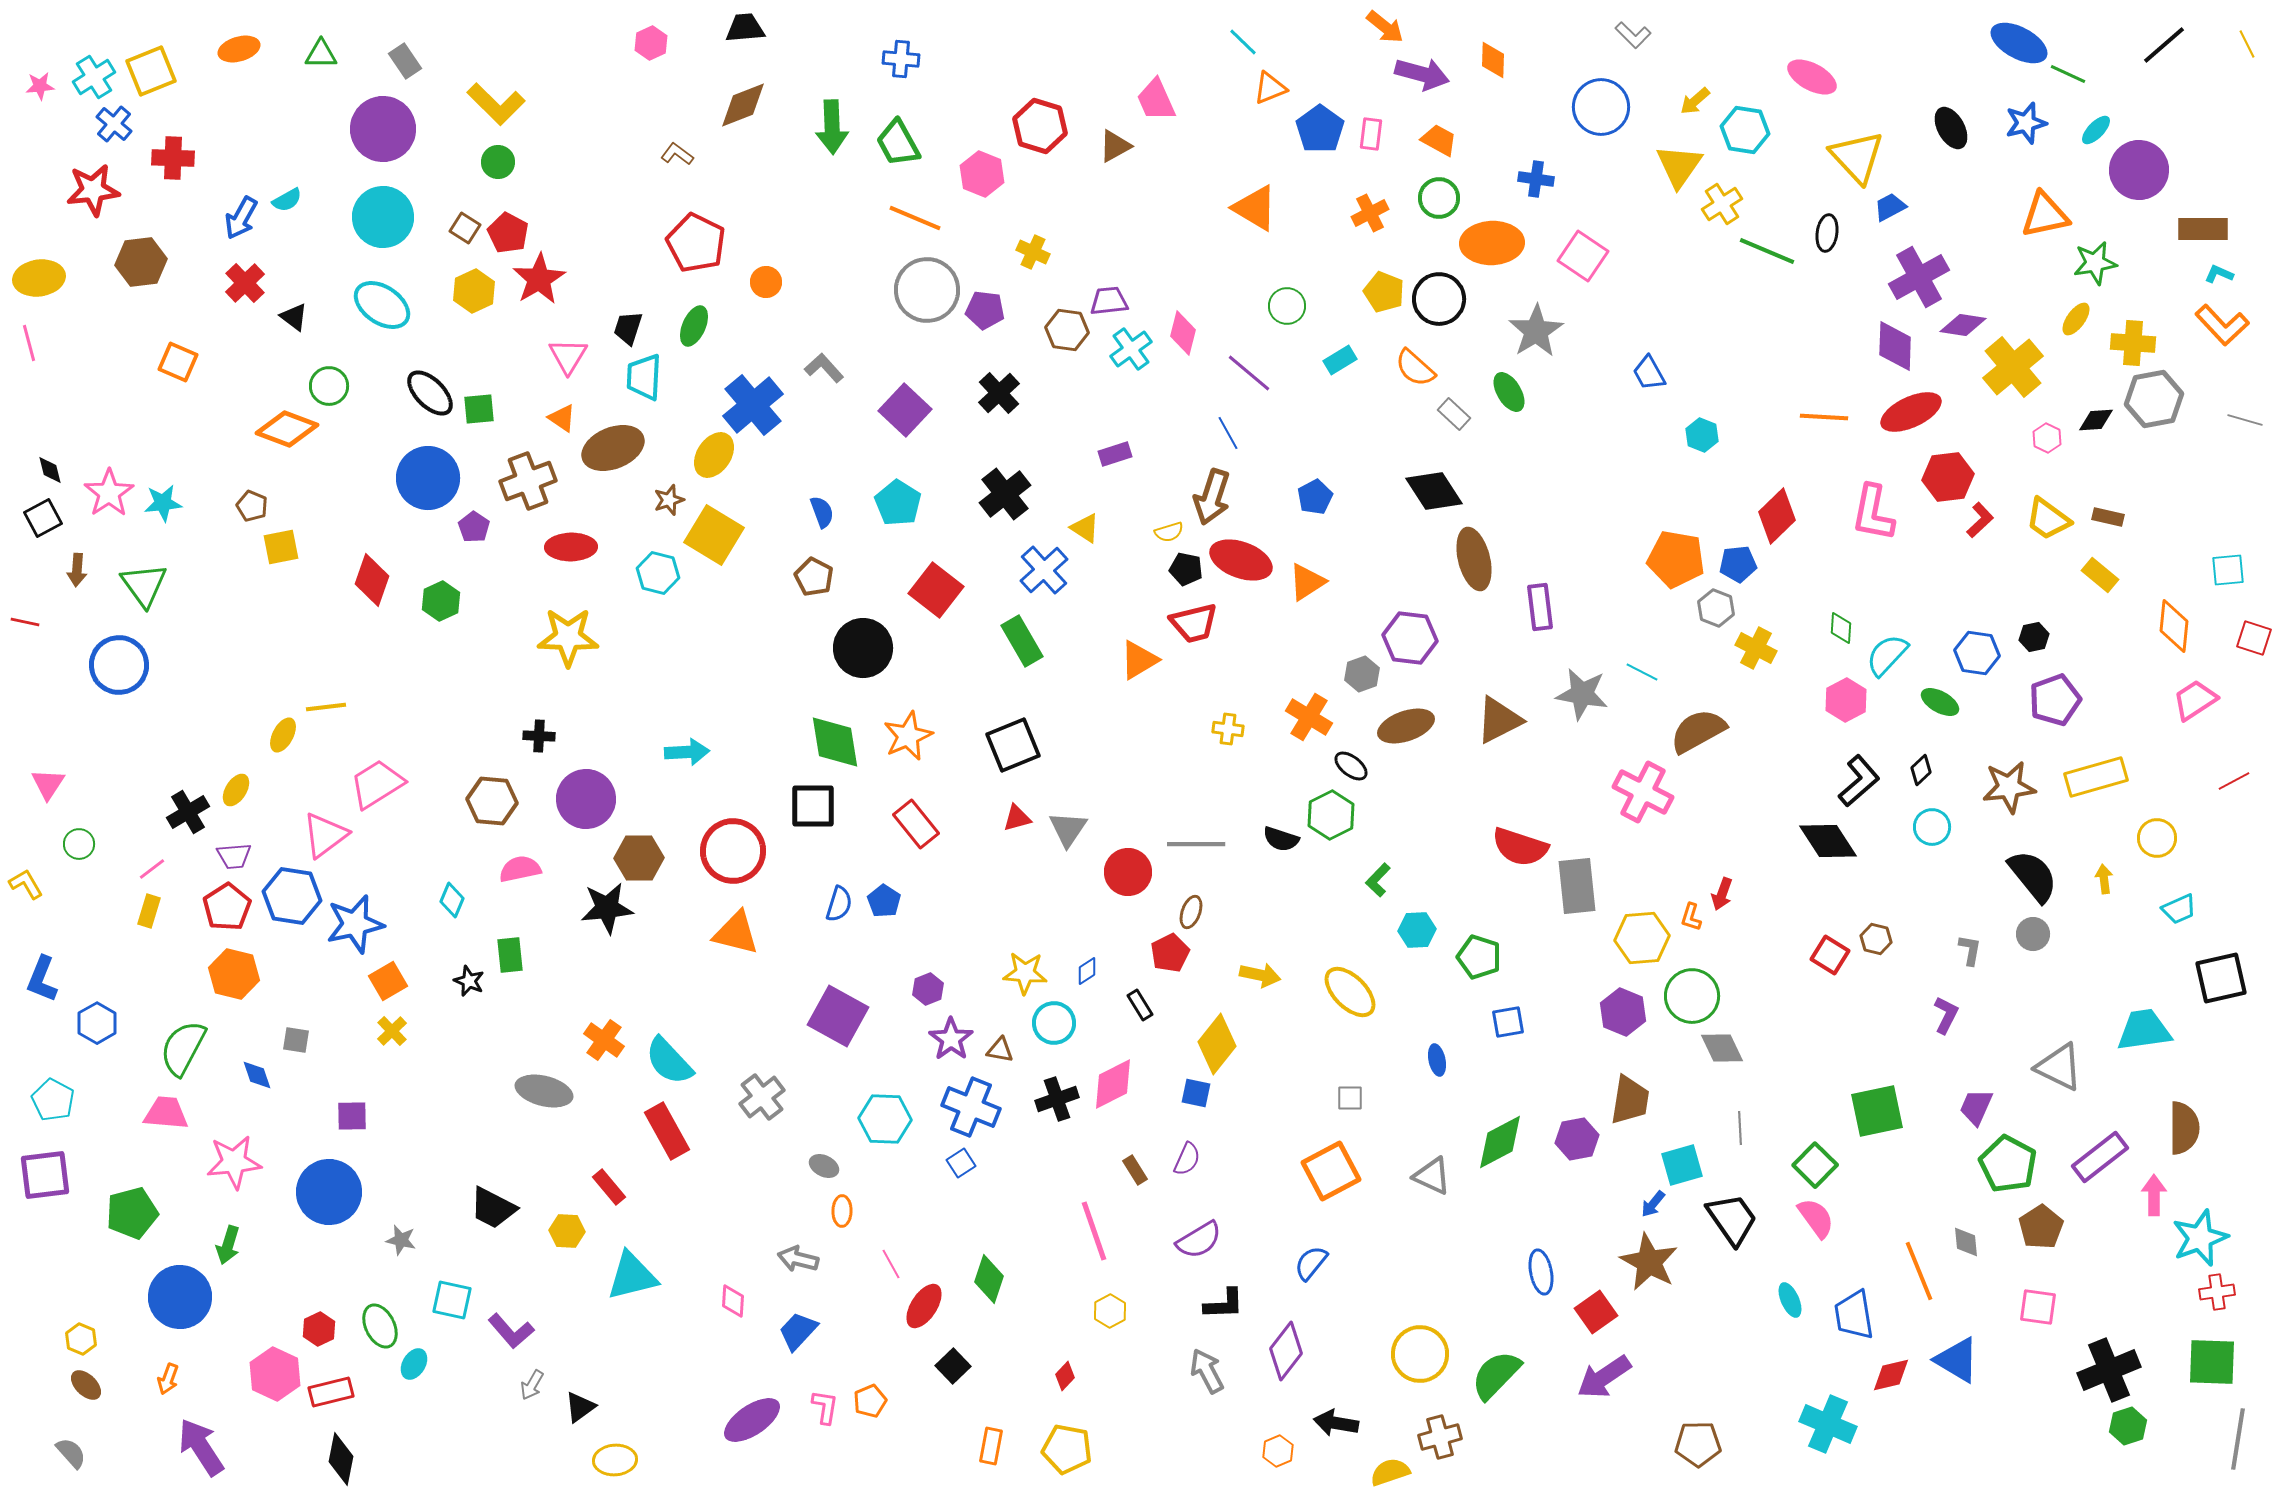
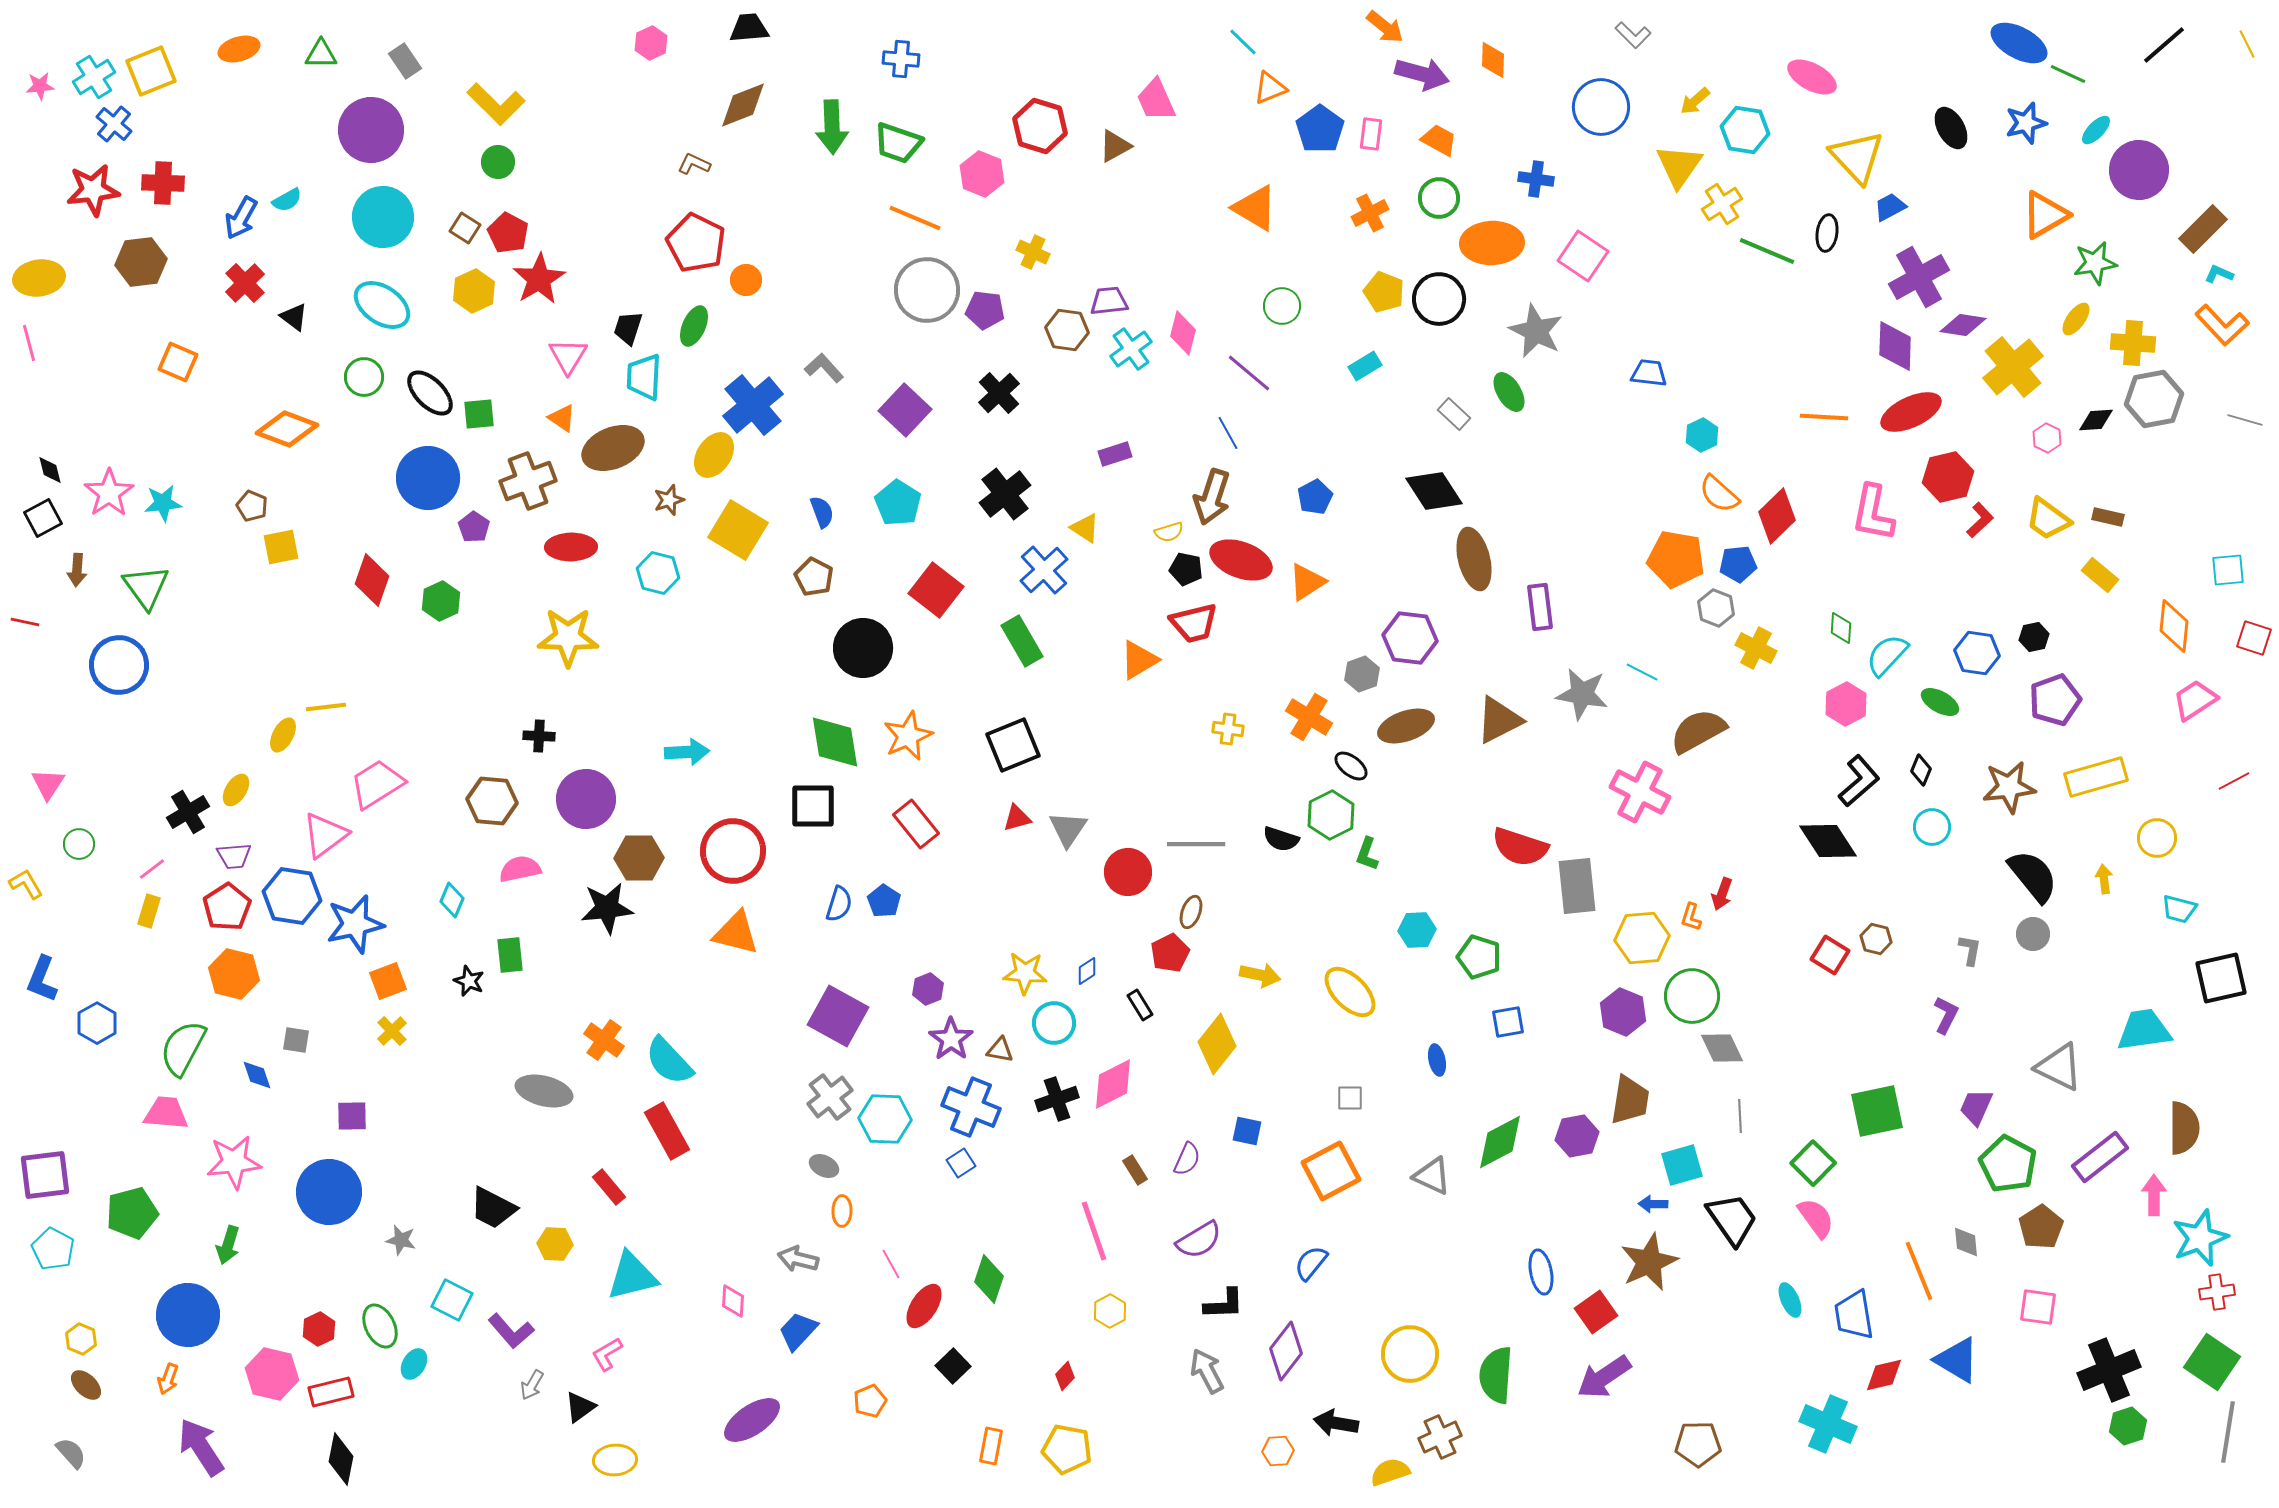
black trapezoid at (745, 28): moved 4 px right
purple circle at (383, 129): moved 12 px left, 1 px down
green trapezoid at (898, 143): rotated 42 degrees counterclockwise
brown L-shape at (677, 154): moved 17 px right, 10 px down; rotated 12 degrees counterclockwise
red cross at (173, 158): moved 10 px left, 25 px down
orange triangle at (2045, 215): rotated 18 degrees counterclockwise
brown rectangle at (2203, 229): rotated 45 degrees counterclockwise
orange circle at (766, 282): moved 20 px left, 2 px up
green circle at (1287, 306): moved 5 px left
gray star at (1536, 331): rotated 14 degrees counterclockwise
cyan rectangle at (1340, 360): moved 25 px right, 6 px down
orange semicircle at (1415, 368): moved 304 px right, 126 px down
blue trapezoid at (1649, 373): rotated 126 degrees clockwise
green circle at (329, 386): moved 35 px right, 9 px up
green square at (479, 409): moved 5 px down
cyan hexagon at (1702, 435): rotated 12 degrees clockwise
red hexagon at (1948, 477): rotated 6 degrees counterclockwise
yellow square at (714, 535): moved 24 px right, 5 px up
green triangle at (144, 585): moved 2 px right, 2 px down
pink hexagon at (1846, 700): moved 4 px down
black diamond at (1921, 770): rotated 24 degrees counterclockwise
pink cross at (1643, 792): moved 3 px left
green L-shape at (1378, 880): moved 11 px left, 26 px up; rotated 24 degrees counterclockwise
cyan trapezoid at (2179, 909): rotated 39 degrees clockwise
orange square at (388, 981): rotated 9 degrees clockwise
blue square at (1196, 1093): moved 51 px right, 38 px down
gray cross at (762, 1097): moved 68 px right
cyan pentagon at (53, 1100): moved 149 px down
gray line at (1740, 1128): moved 12 px up
purple hexagon at (1577, 1139): moved 3 px up
green square at (1815, 1165): moved 2 px left, 2 px up
blue arrow at (1653, 1204): rotated 52 degrees clockwise
yellow hexagon at (567, 1231): moved 12 px left, 13 px down
brown star at (1649, 1262): rotated 20 degrees clockwise
blue circle at (180, 1297): moved 8 px right, 18 px down
cyan square at (452, 1300): rotated 15 degrees clockwise
yellow circle at (1420, 1354): moved 10 px left
green square at (2212, 1362): rotated 32 degrees clockwise
pink hexagon at (275, 1374): moved 3 px left; rotated 12 degrees counterclockwise
green semicircle at (1496, 1375): rotated 40 degrees counterclockwise
red diamond at (1891, 1375): moved 7 px left
pink L-shape at (825, 1407): moved 218 px left, 53 px up; rotated 129 degrees counterclockwise
brown cross at (1440, 1437): rotated 9 degrees counterclockwise
gray line at (2238, 1439): moved 10 px left, 7 px up
orange hexagon at (1278, 1451): rotated 20 degrees clockwise
